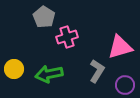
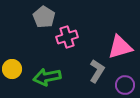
yellow circle: moved 2 px left
green arrow: moved 2 px left, 3 px down
